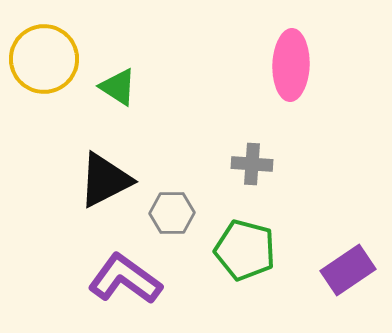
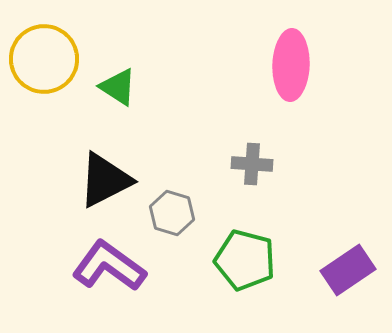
gray hexagon: rotated 18 degrees clockwise
green pentagon: moved 10 px down
purple L-shape: moved 16 px left, 13 px up
